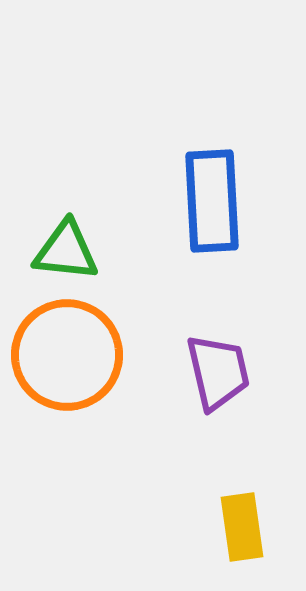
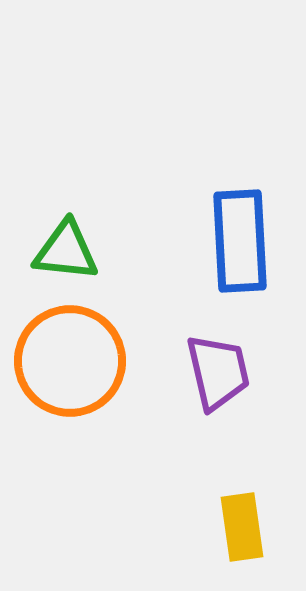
blue rectangle: moved 28 px right, 40 px down
orange circle: moved 3 px right, 6 px down
